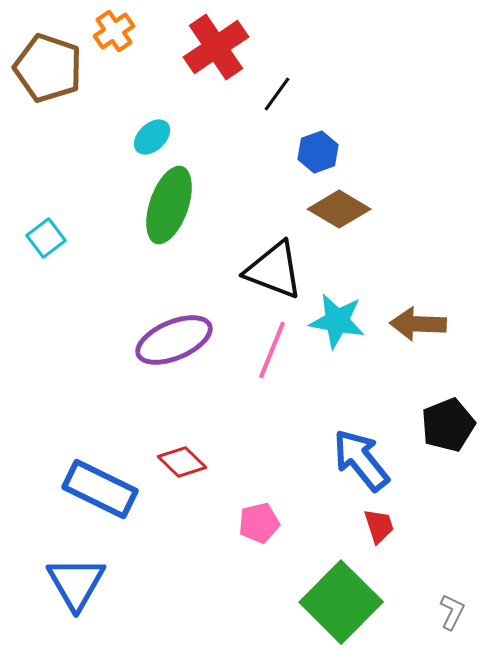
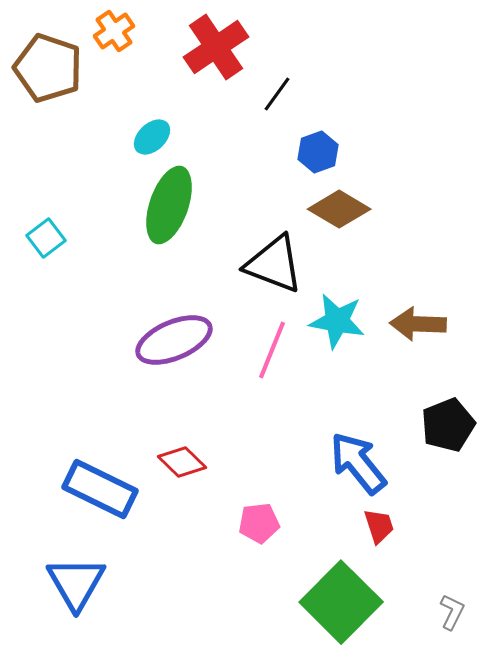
black triangle: moved 6 px up
blue arrow: moved 3 px left, 3 px down
pink pentagon: rotated 6 degrees clockwise
